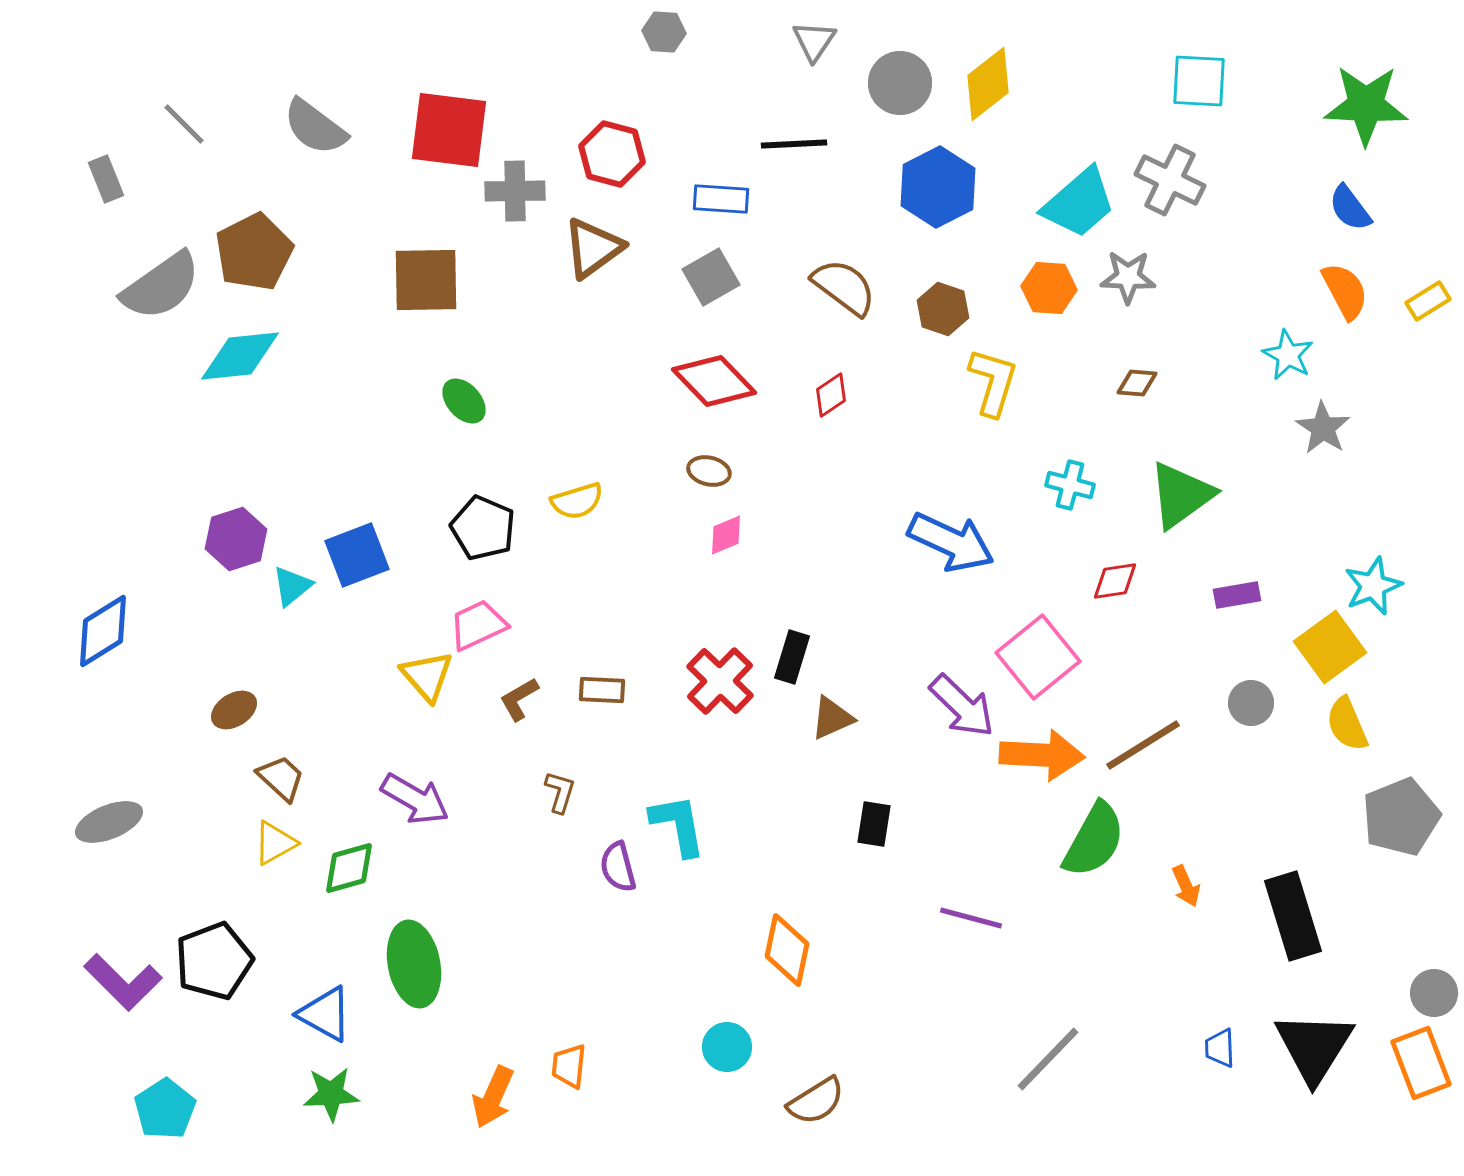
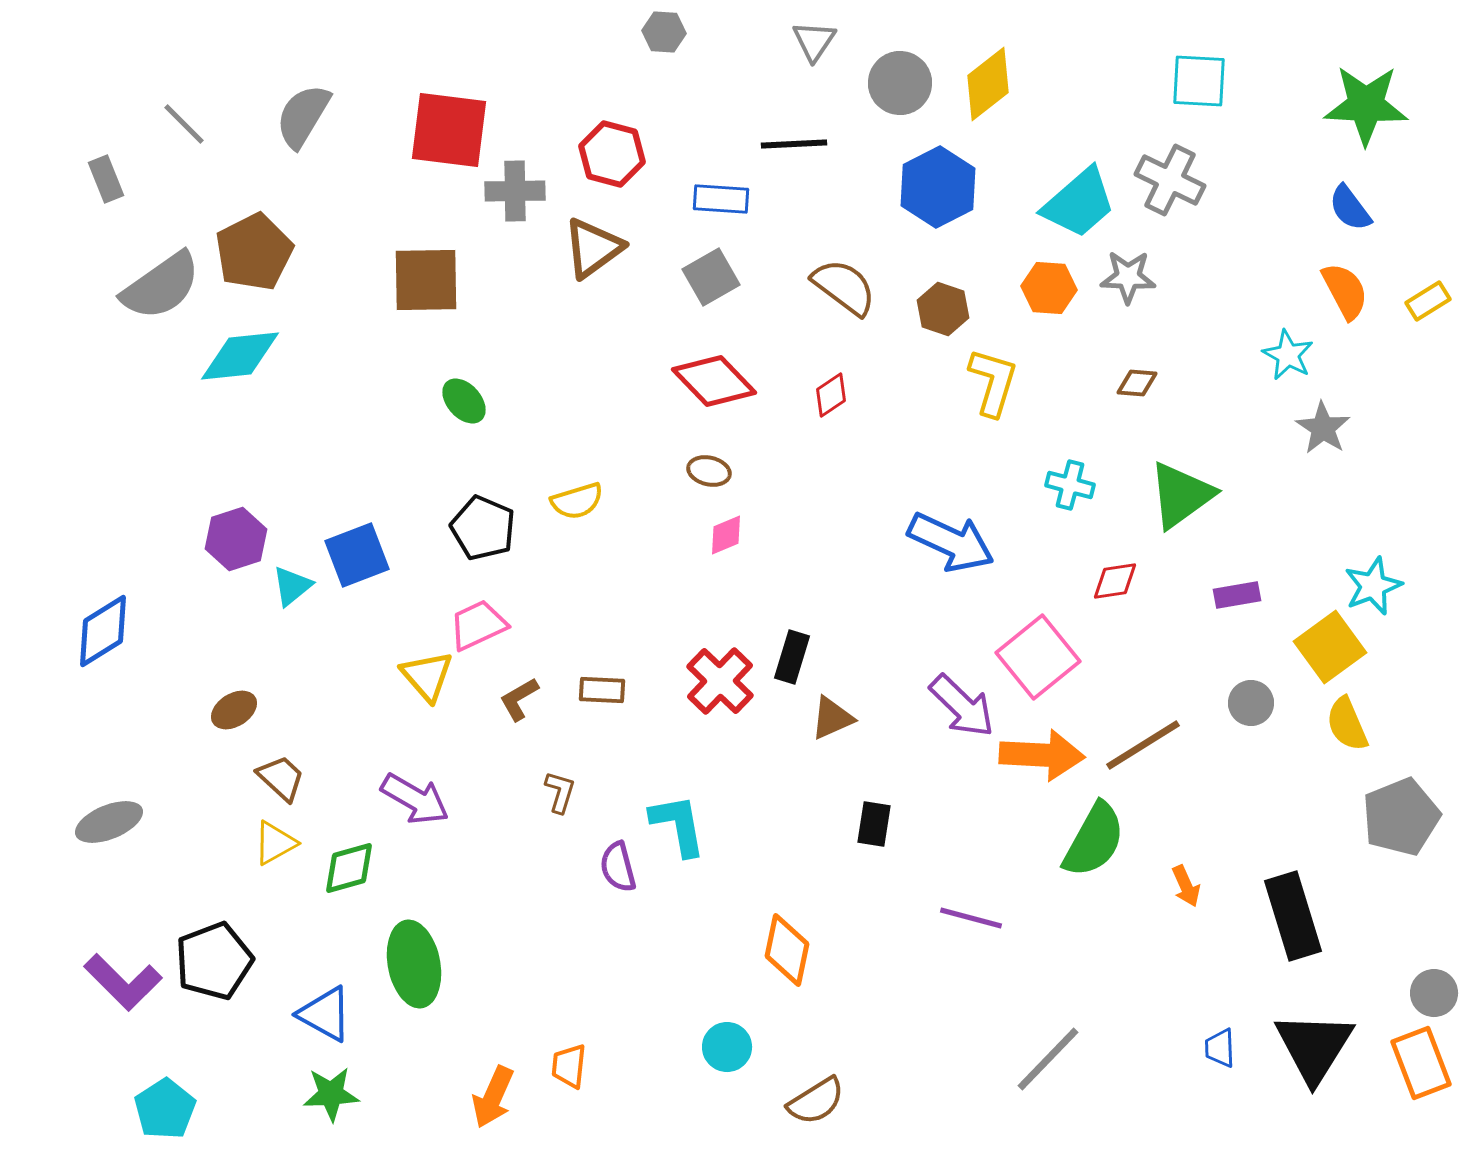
gray semicircle at (315, 127): moved 12 px left, 11 px up; rotated 84 degrees clockwise
